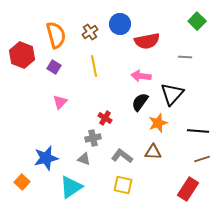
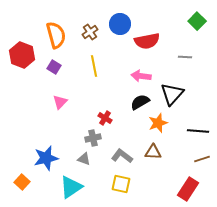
black semicircle: rotated 24 degrees clockwise
yellow square: moved 2 px left, 1 px up
